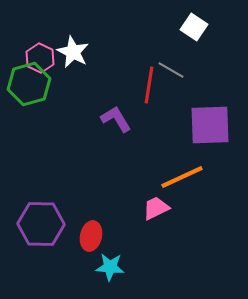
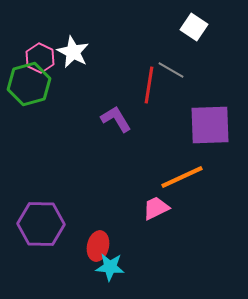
red ellipse: moved 7 px right, 10 px down
